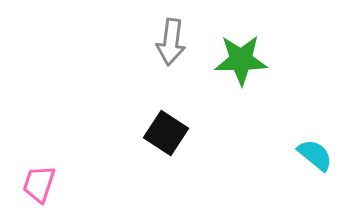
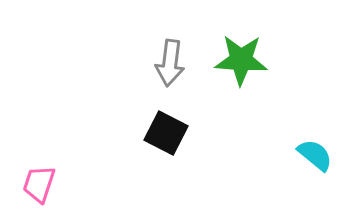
gray arrow: moved 1 px left, 21 px down
green star: rotated 4 degrees clockwise
black square: rotated 6 degrees counterclockwise
